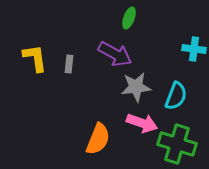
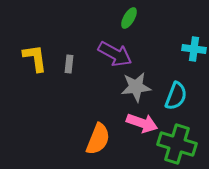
green ellipse: rotated 10 degrees clockwise
